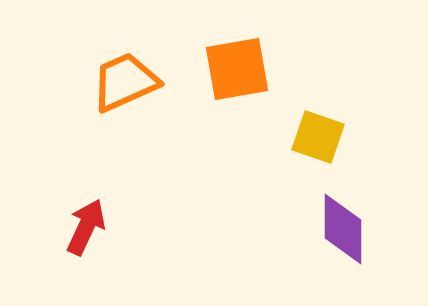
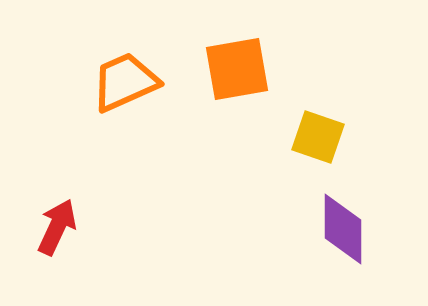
red arrow: moved 29 px left
